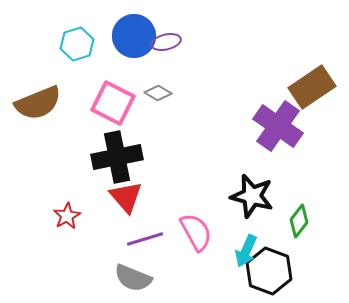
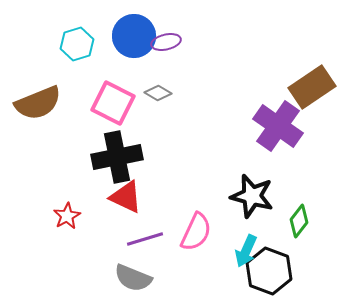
red triangle: rotated 24 degrees counterclockwise
pink semicircle: rotated 54 degrees clockwise
